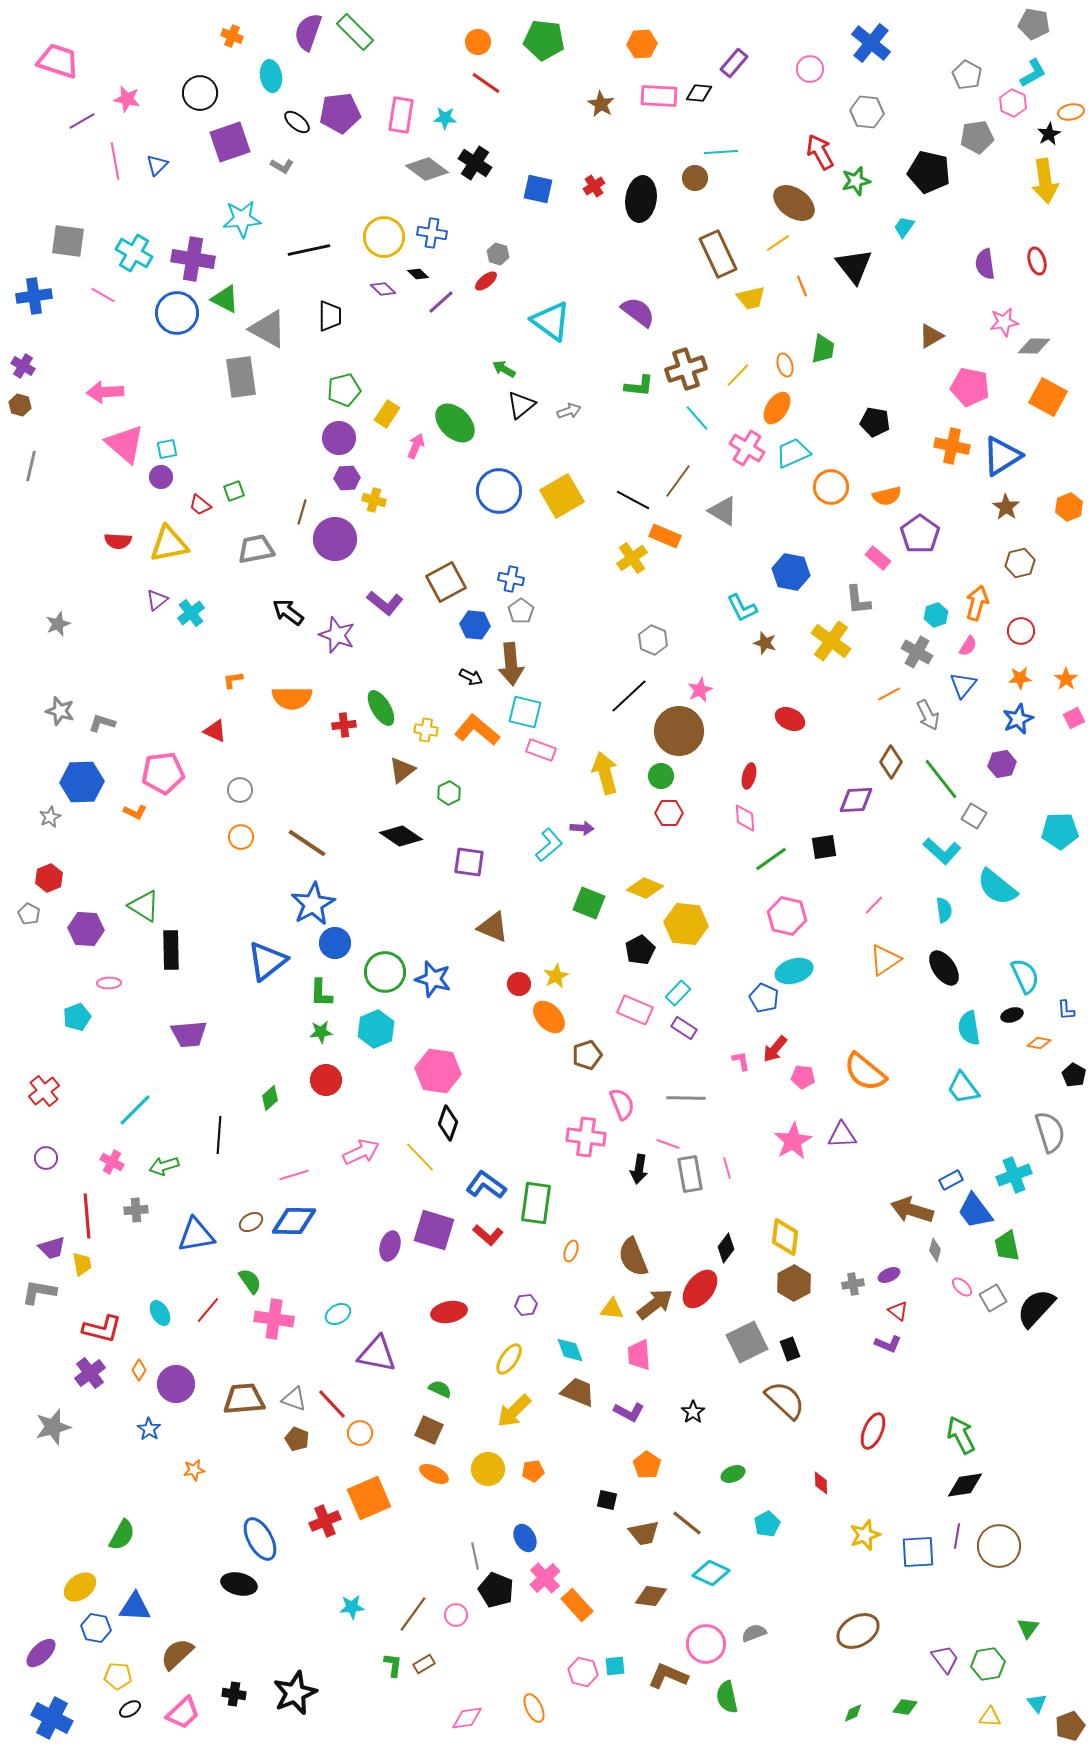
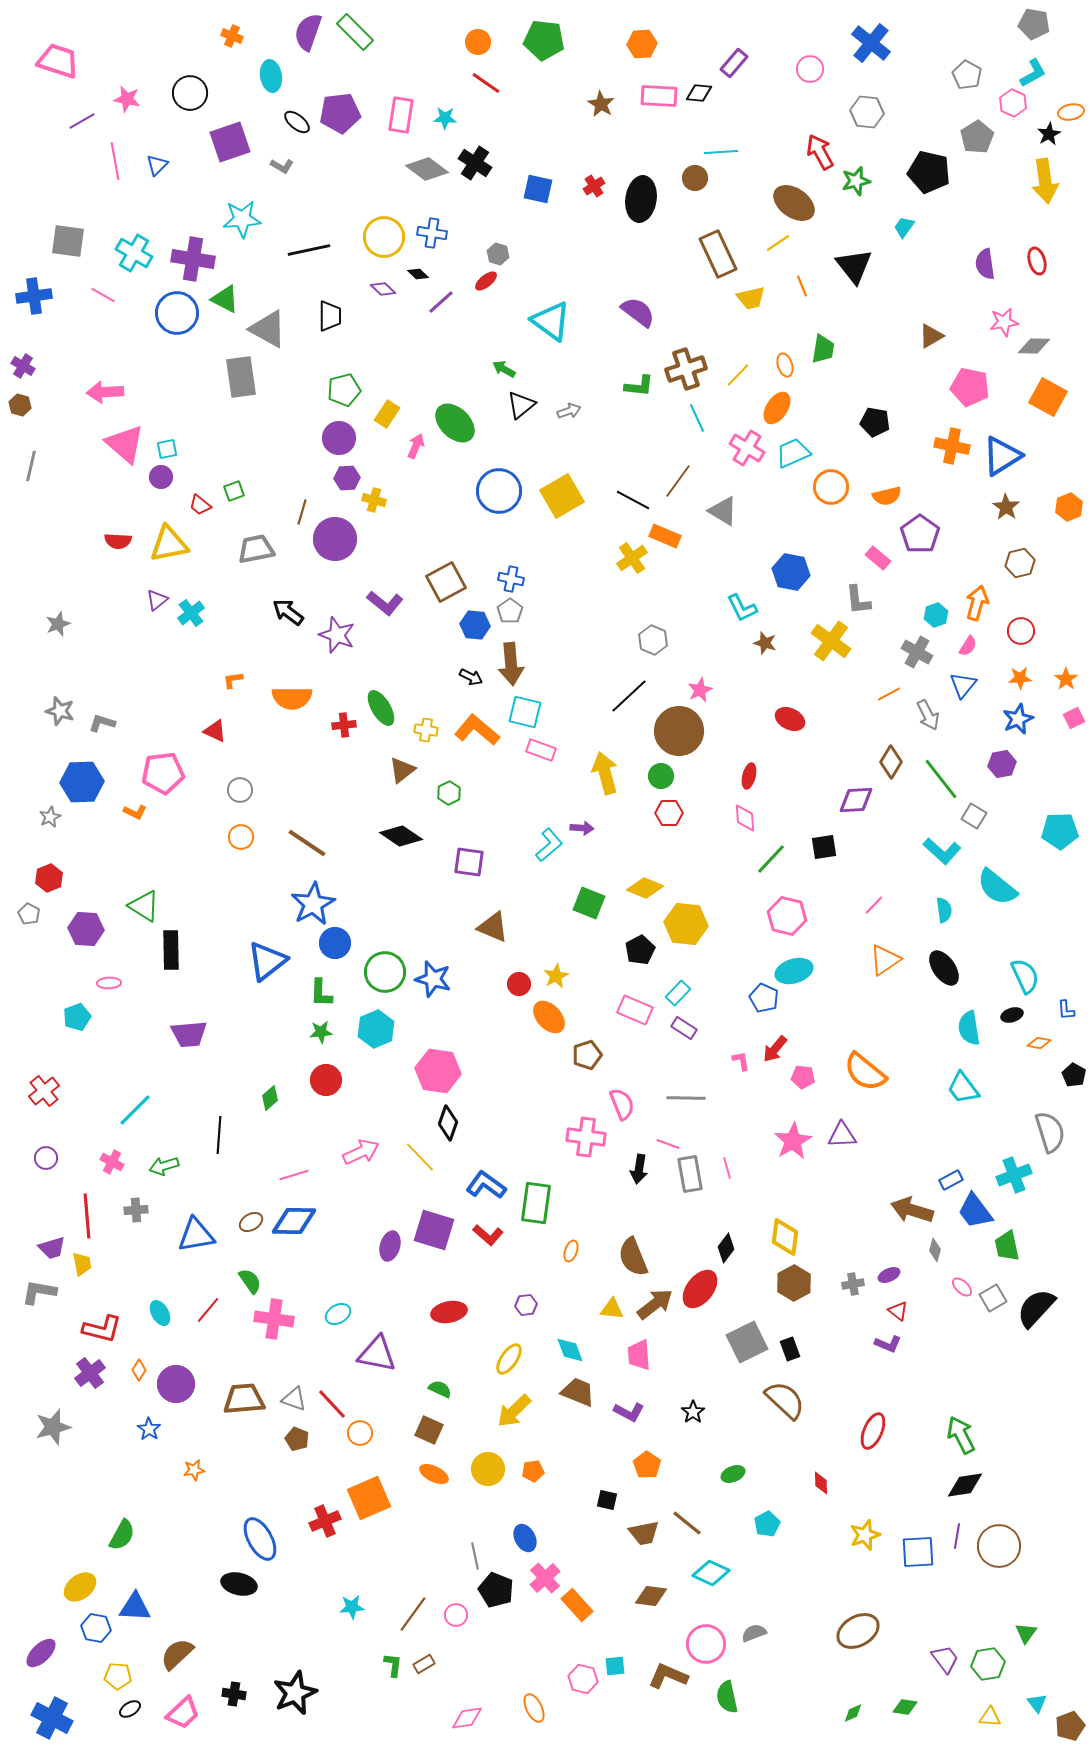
black circle at (200, 93): moved 10 px left
gray pentagon at (977, 137): rotated 24 degrees counterclockwise
cyan line at (697, 418): rotated 16 degrees clockwise
gray pentagon at (521, 611): moved 11 px left
green line at (771, 859): rotated 12 degrees counterclockwise
green triangle at (1028, 1628): moved 2 px left, 5 px down
pink hexagon at (583, 1672): moved 7 px down
